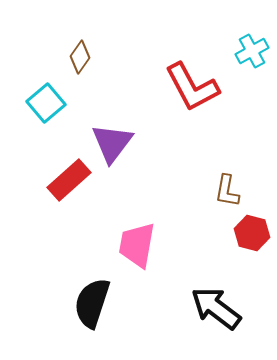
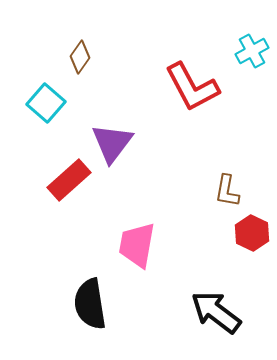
cyan square: rotated 9 degrees counterclockwise
red hexagon: rotated 12 degrees clockwise
black semicircle: moved 2 px left, 1 px down; rotated 27 degrees counterclockwise
black arrow: moved 4 px down
